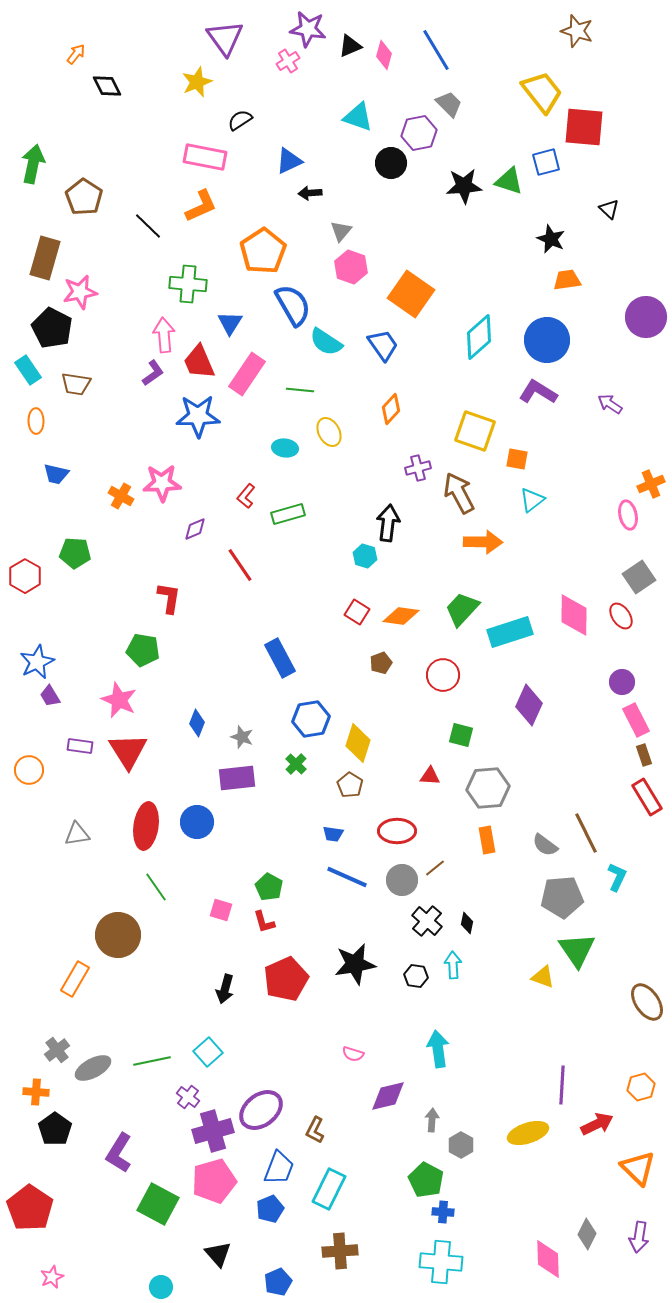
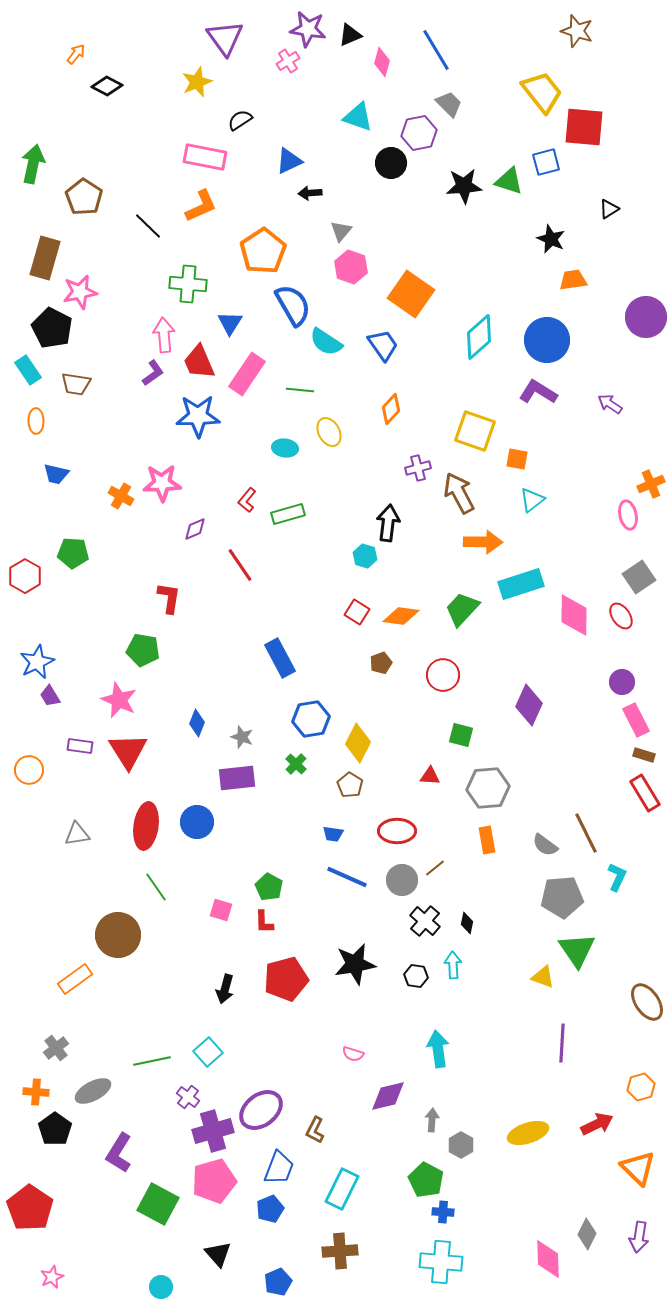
black triangle at (350, 46): moved 11 px up
pink diamond at (384, 55): moved 2 px left, 7 px down
black diamond at (107, 86): rotated 36 degrees counterclockwise
black triangle at (609, 209): rotated 45 degrees clockwise
orange trapezoid at (567, 280): moved 6 px right
red L-shape at (246, 496): moved 1 px right, 4 px down
green pentagon at (75, 553): moved 2 px left
cyan rectangle at (510, 632): moved 11 px right, 48 px up
yellow diamond at (358, 743): rotated 9 degrees clockwise
brown rectangle at (644, 755): rotated 55 degrees counterclockwise
red rectangle at (647, 797): moved 2 px left, 4 px up
black cross at (427, 921): moved 2 px left
red L-shape at (264, 922): rotated 15 degrees clockwise
orange rectangle at (75, 979): rotated 24 degrees clockwise
red pentagon at (286, 979): rotated 9 degrees clockwise
gray cross at (57, 1050): moved 1 px left, 2 px up
gray ellipse at (93, 1068): moved 23 px down
purple line at (562, 1085): moved 42 px up
cyan rectangle at (329, 1189): moved 13 px right
